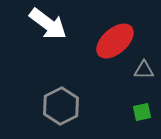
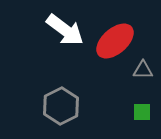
white arrow: moved 17 px right, 6 px down
gray triangle: moved 1 px left
green square: rotated 12 degrees clockwise
